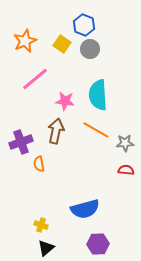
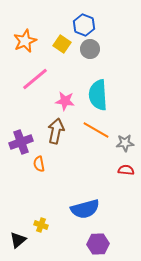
black triangle: moved 28 px left, 8 px up
